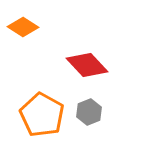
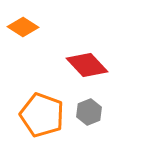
orange pentagon: rotated 9 degrees counterclockwise
